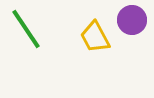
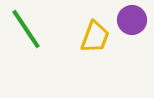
yellow trapezoid: rotated 132 degrees counterclockwise
